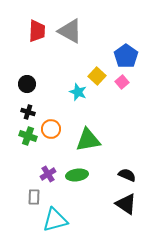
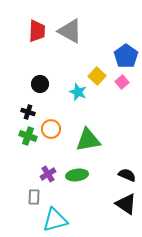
black circle: moved 13 px right
